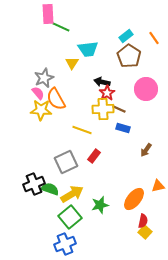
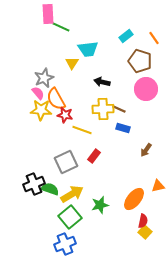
brown pentagon: moved 11 px right, 5 px down; rotated 15 degrees counterclockwise
red star: moved 42 px left, 22 px down; rotated 28 degrees counterclockwise
